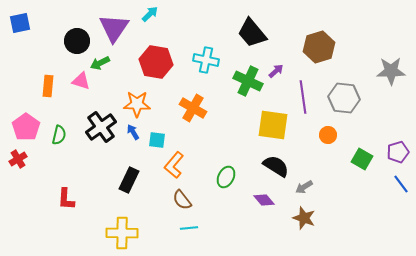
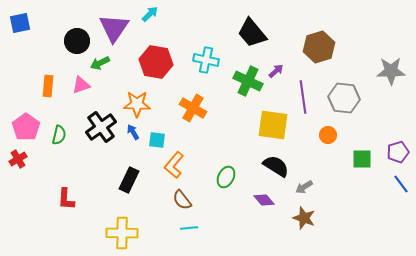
pink triangle: moved 4 px down; rotated 36 degrees counterclockwise
green square: rotated 30 degrees counterclockwise
